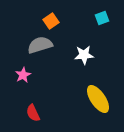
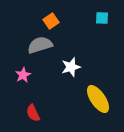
cyan square: rotated 24 degrees clockwise
white star: moved 13 px left, 12 px down; rotated 12 degrees counterclockwise
